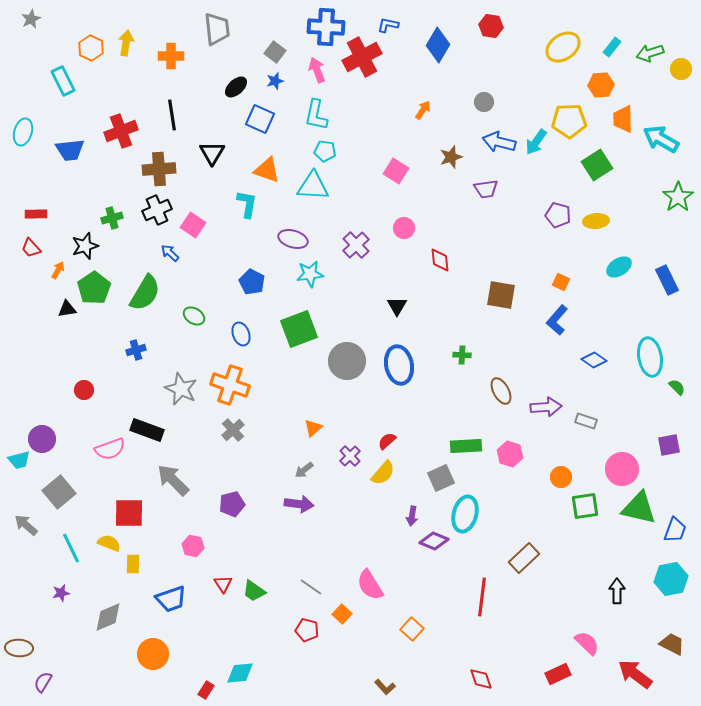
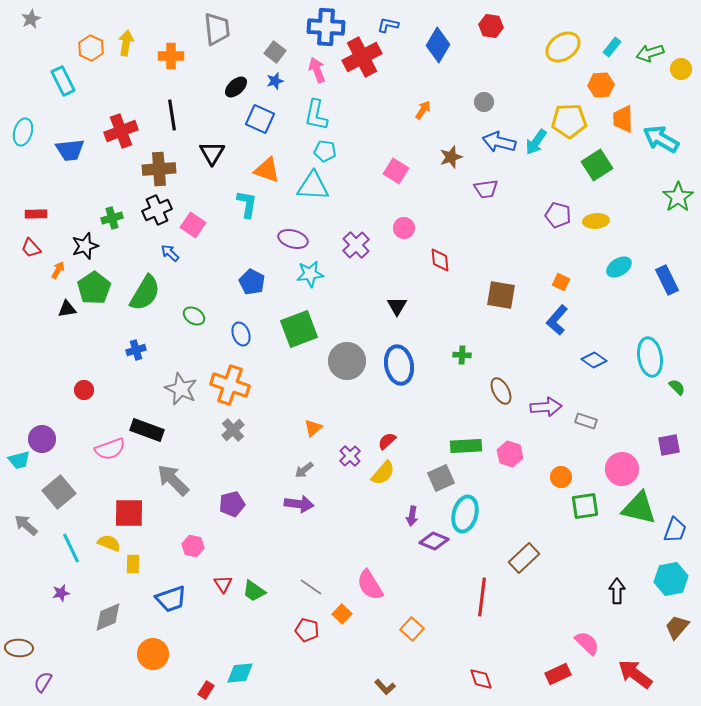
brown trapezoid at (672, 644): moved 5 px right, 17 px up; rotated 76 degrees counterclockwise
